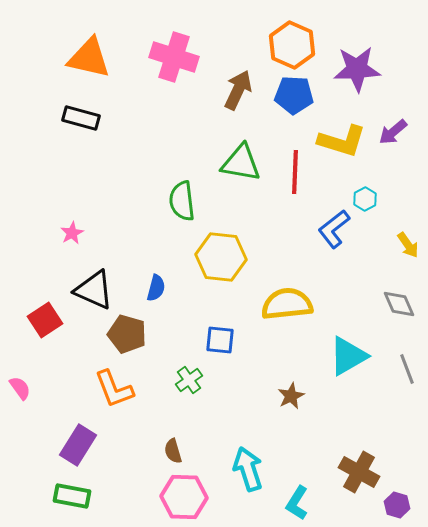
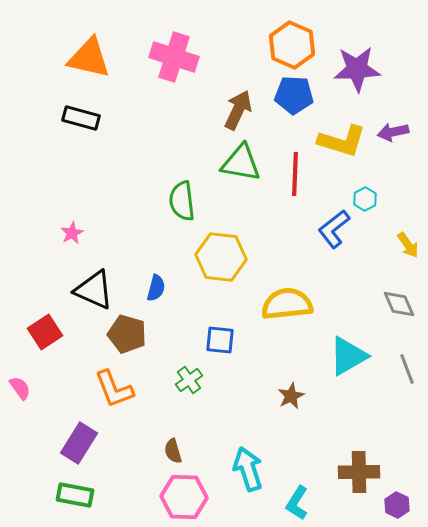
brown arrow: moved 20 px down
purple arrow: rotated 28 degrees clockwise
red line: moved 2 px down
red square: moved 12 px down
purple rectangle: moved 1 px right, 2 px up
brown cross: rotated 30 degrees counterclockwise
green rectangle: moved 3 px right, 1 px up
purple hexagon: rotated 10 degrees clockwise
